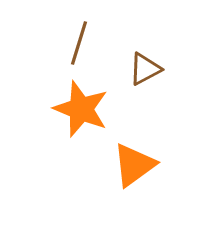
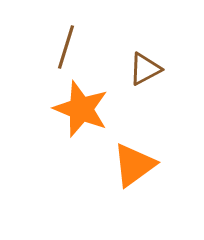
brown line: moved 13 px left, 4 px down
